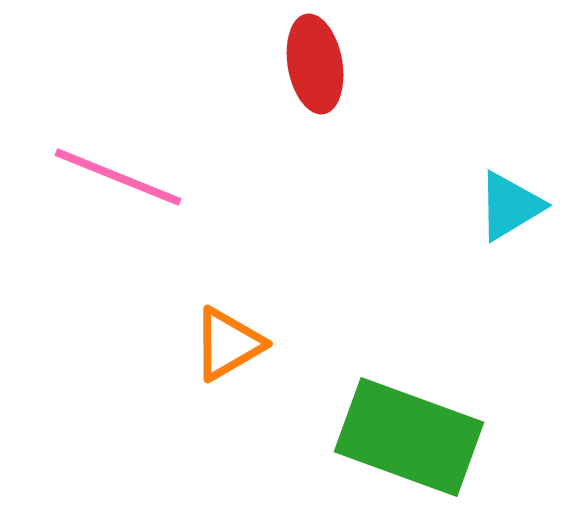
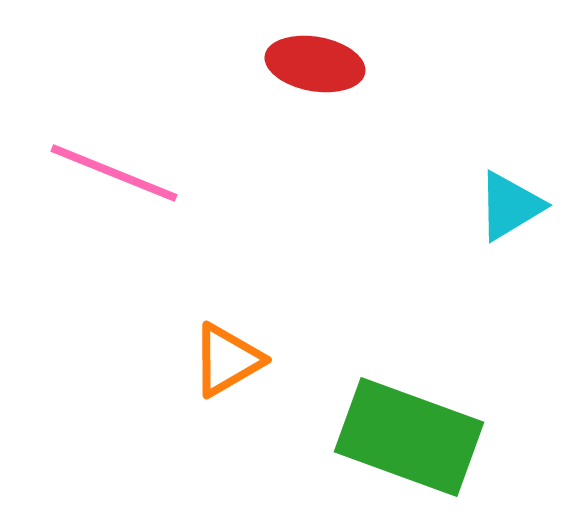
red ellipse: rotated 70 degrees counterclockwise
pink line: moved 4 px left, 4 px up
orange triangle: moved 1 px left, 16 px down
